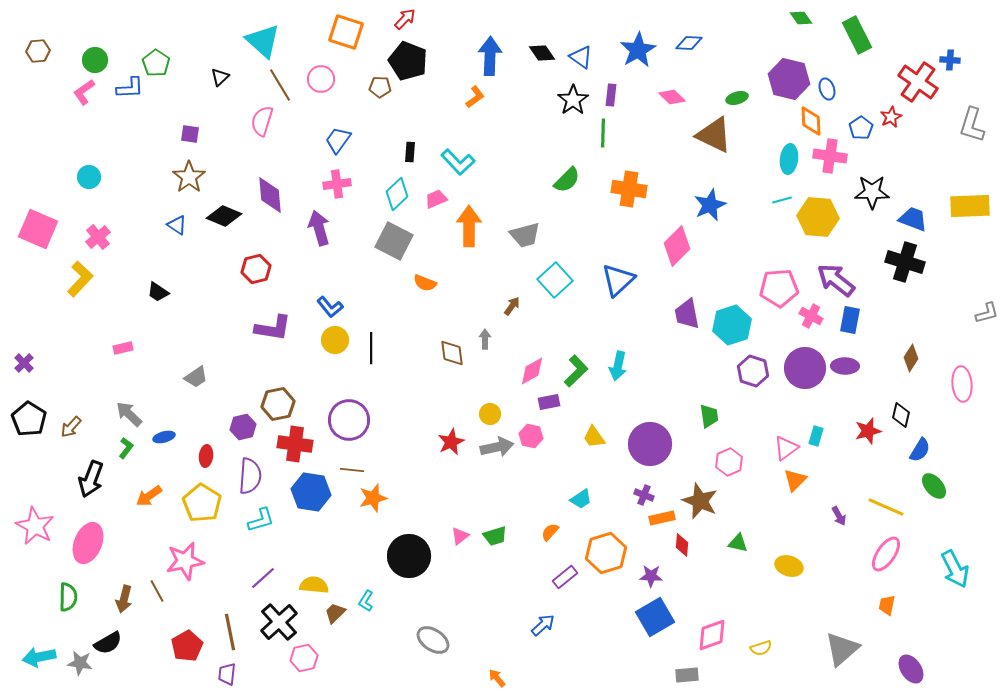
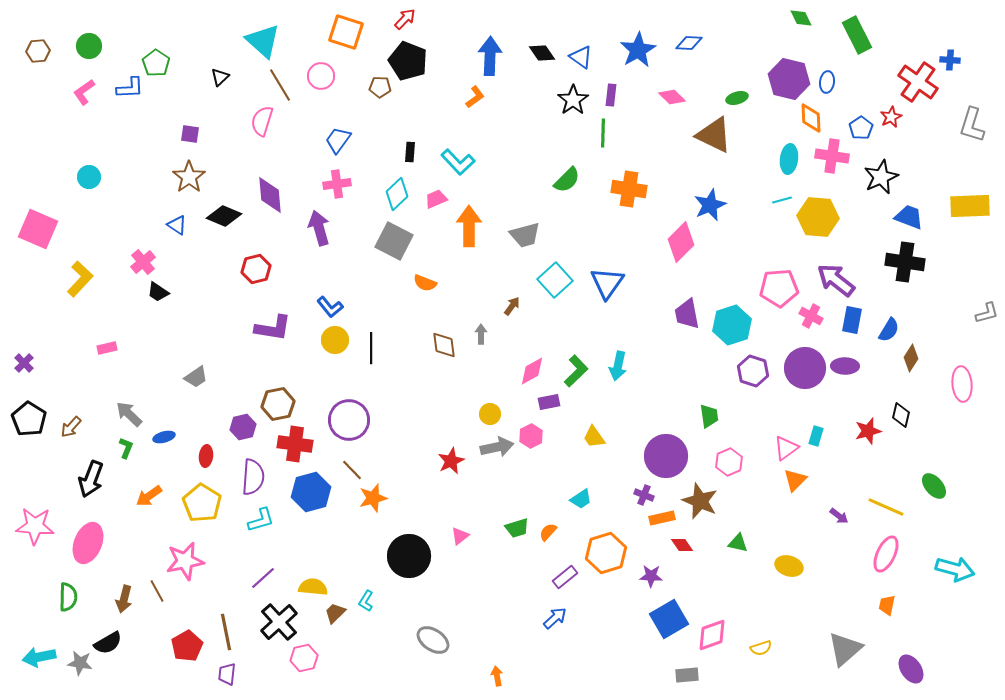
green diamond at (801, 18): rotated 10 degrees clockwise
green circle at (95, 60): moved 6 px left, 14 px up
pink circle at (321, 79): moved 3 px up
blue ellipse at (827, 89): moved 7 px up; rotated 25 degrees clockwise
orange diamond at (811, 121): moved 3 px up
pink cross at (830, 156): moved 2 px right
black star at (872, 192): moved 9 px right, 15 px up; rotated 24 degrees counterclockwise
blue trapezoid at (913, 219): moved 4 px left, 2 px up
pink cross at (98, 237): moved 45 px right, 25 px down
pink diamond at (677, 246): moved 4 px right, 4 px up
black cross at (905, 262): rotated 9 degrees counterclockwise
blue triangle at (618, 280): moved 11 px left, 3 px down; rotated 12 degrees counterclockwise
blue rectangle at (850, 320): moved 2 px right
gray arrow at (485, 339): moved 4 px left, 5 px up
pink rectangle at (123, 348): moved 16 px left
brown diamond at (452, 353): moved 8 px left, 8 px up
pink hexagon at (531, 436): rotated 20 degrees clockwise
red star at (451, 442): moved 19 px down
purple circle at (650, 444): moved 16 px right, 12 px down
green L-shape at (126, 448): rotated 15 degrees counterclockwise
blue semicircle at (920, 450): moved 31 px left, 120 px up
brown line at (352, 470): rotated 40 degrees clockwise
purple semicircle at (250, 476): moved 3 px right, 1 px down
blue hexagon at (311, 492): rotated 24 degrees counterclockwise
purple arrow at (839, 516): rotated 24 degrees counterclockwise
pink star at (35, 526): rotated 24 degrees counterclockwise
orange semicircle at (550, 532): moved 2 px left
green trapezoid at (495, 536): moved 22 px right, 8 px up
red diamond at (682, 545): rotated 40 degrees counterclockwise
pink ellipse at (886, 554): rotated 9 degrees counterclockwise
cyan arrow at (955, 569): rotated 48 degrees counterclockwise
yellow semicircle at (314, 585): moved 1 px left, 2 px down
blue square at (655, 617): moved 14 px right, 2 px down
blue arrow at (543, 625): moved 12 px right, 7 px up
brown line at (230, 632): moved 4 px left
gray triangle at (842, 649): moved 3 px right
orange arrow at (497, 678): moved 2 px up; rotated 30 degrees clockwise
